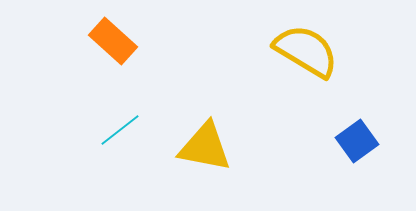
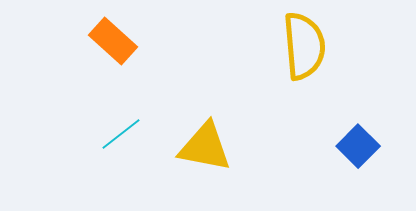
yellow semicircle: moved 2 px left, 5 px up; rotated 54 degrees clockwise
cyan line: moved 1 px right, 4 px down
blue square: moved 1 px right, 5 px down; rotated 9 degrees counterclockwise
